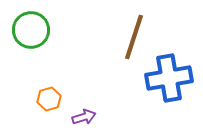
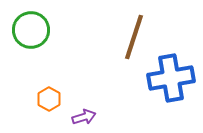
blue cross: moved 2 px right
orange hexagon: rotated 15 degrees counterclockwise
